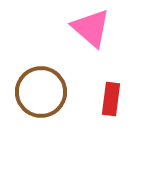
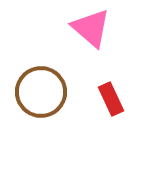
red rectangle: rotated 32 degrees counterclockwise
